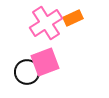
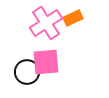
pink square: moved 1 px right; rotated 16 degrees clockwise
